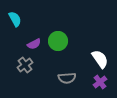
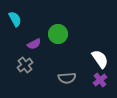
green circle: moved 7 px up
purple cross: moved 2 px up
